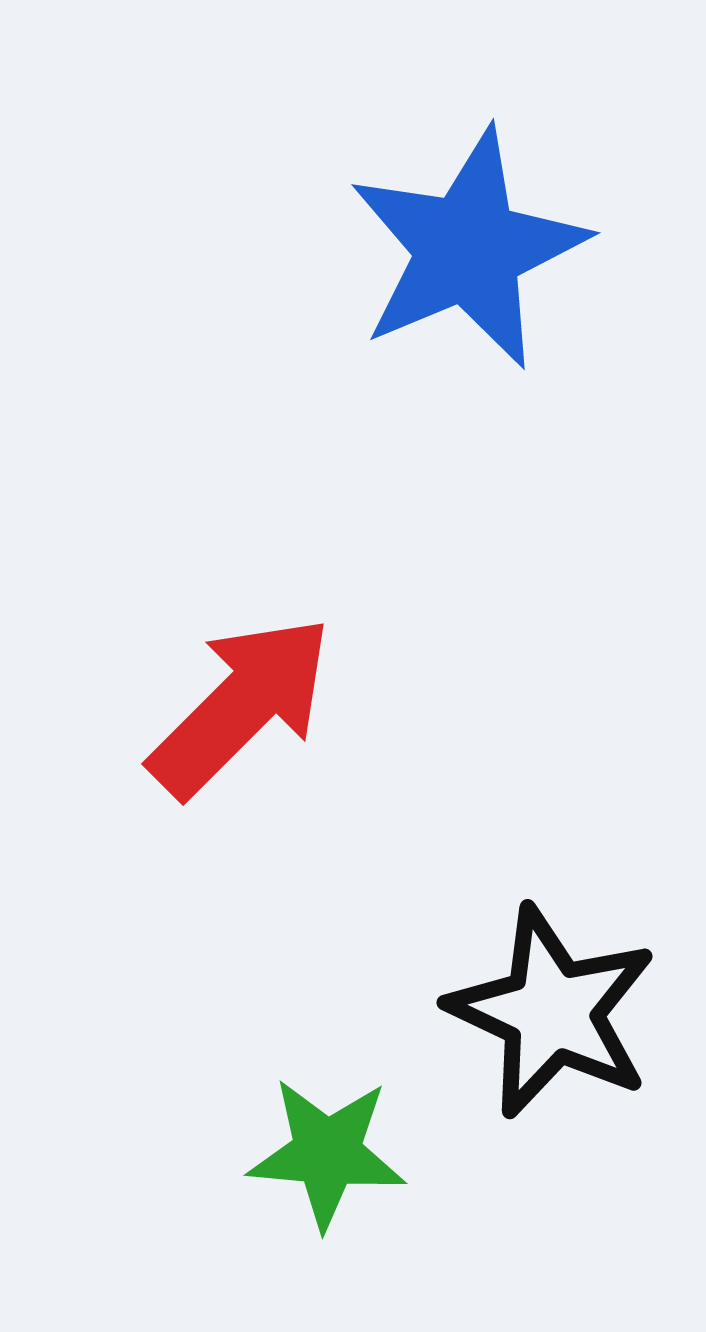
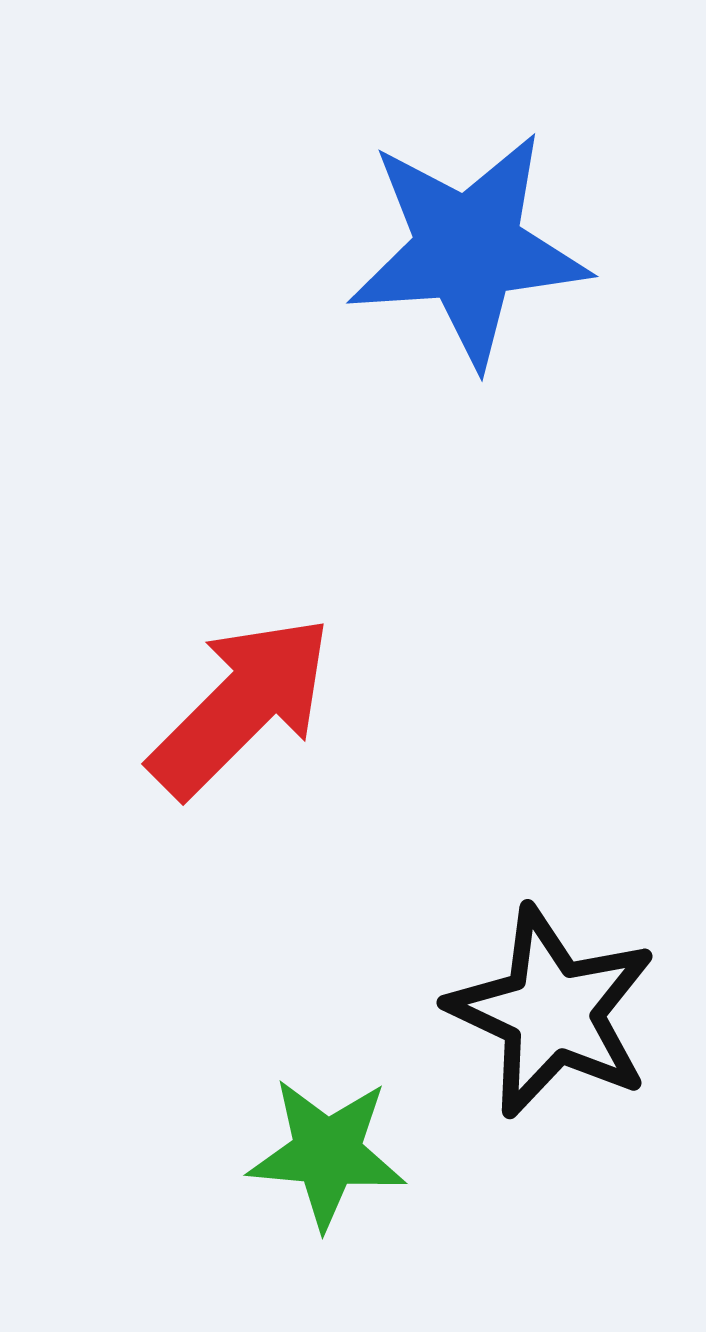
blue star: rotated 19 degrees clockwise
